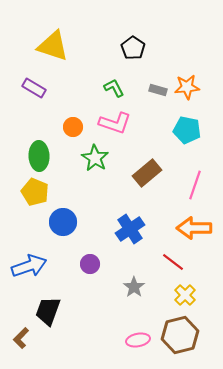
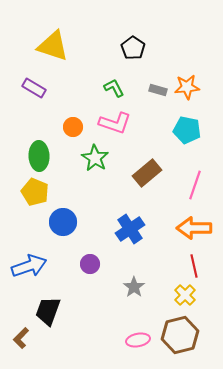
red line: moved 21 px right, 4 px down; rotated 40 degrees clockwise
